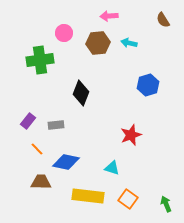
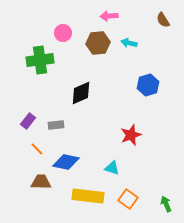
pink circle: moved 1 px left
black diamond: rotated 45 degrees clockwise
